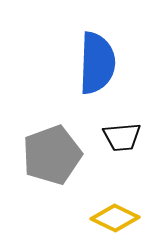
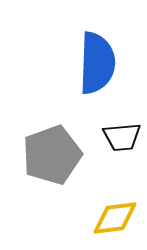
yellow diamond: rotated 33 degrees counterclockwise
